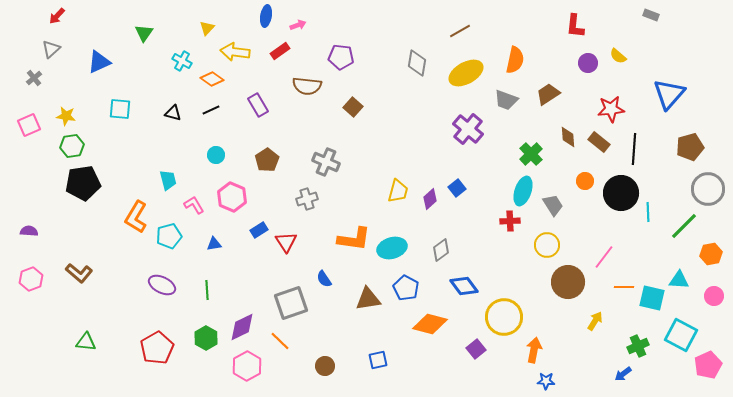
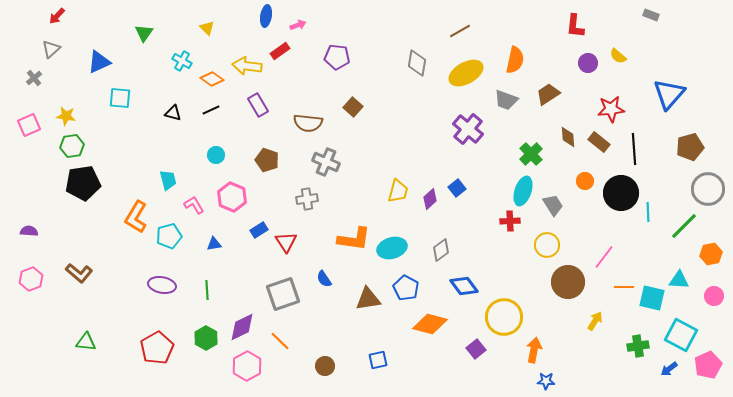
yellow triangle at (207, 28): rotated 28 degrees counterclockwise
yellow arrow at (235, 52): moved 12 px right, 14 px down
purple pentagon at (341, 57): moved 4 px left
brown semicircle at (307, 86): moved 1 px right, 37 px down
cyan square at (120, 109): moved 11 px up
black line at (634, 149): rotated 8 degrees counterclockwise
brown pentagon at (267, 160): rotated 20 degrees counterclockwise
gray cross at (307, 199): rotated 10 degrees clockwise
purple ellipse at (162, 285): rotated 16 degrees counterclockwise
gray square at (291, 303): moved 8 px left, 9 px up
green cross at (638, 346): rotated 15 degrees clockwise
blue arrow at (623, 374): moved 46 px right, 5 px up
